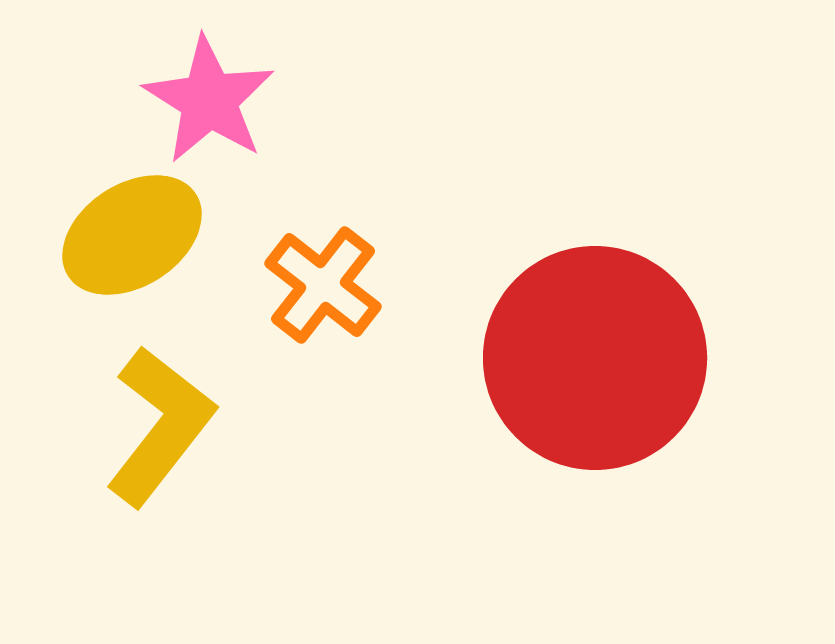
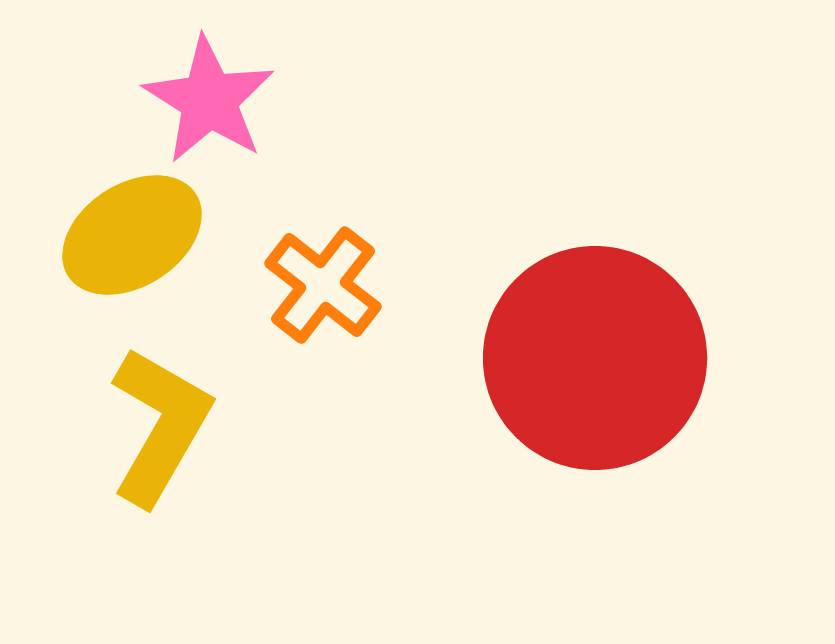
yellow L-shape: rotated 8 degrees counterclockwise
